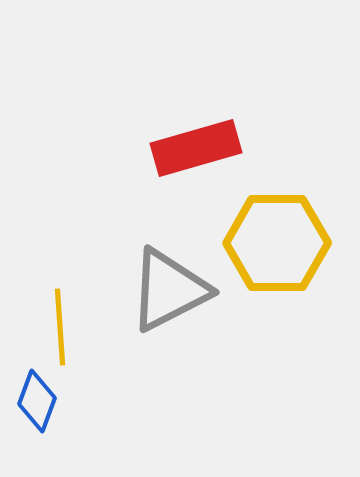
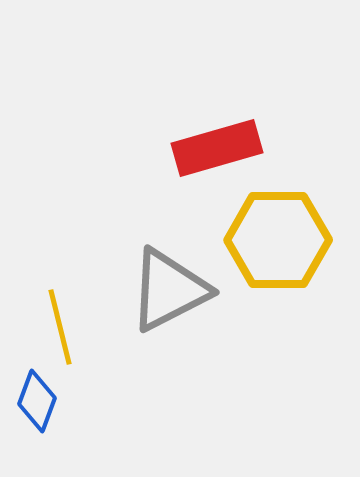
red rectangle: moved 21 px right
yellow hexagon: moved 1 px right, 3 px up
yellow line: rotated 10 degrees counterclockwise
